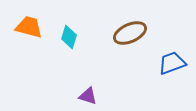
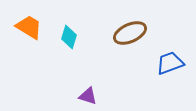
orange trapezoid: rotated 16 degrees clockwise
blue trapezoid: moved 2 px left
